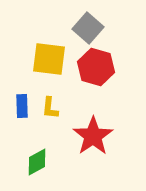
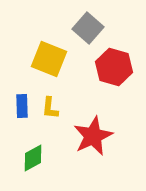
yellow square: rotated 15 degrees clockwise
red hexagon: moved 18 px right
red star: rotated 9 degrees clockwise
green diamond: moved 4 px left, 4 px up
